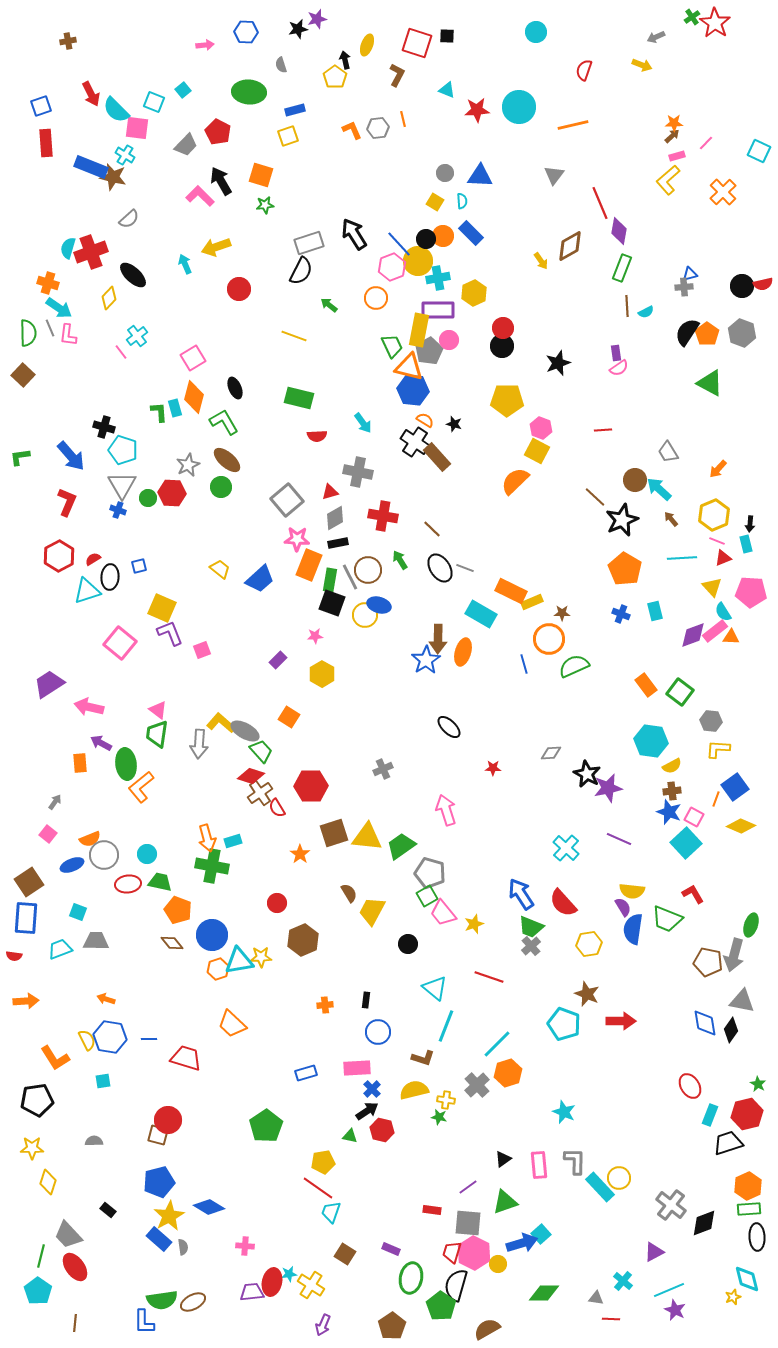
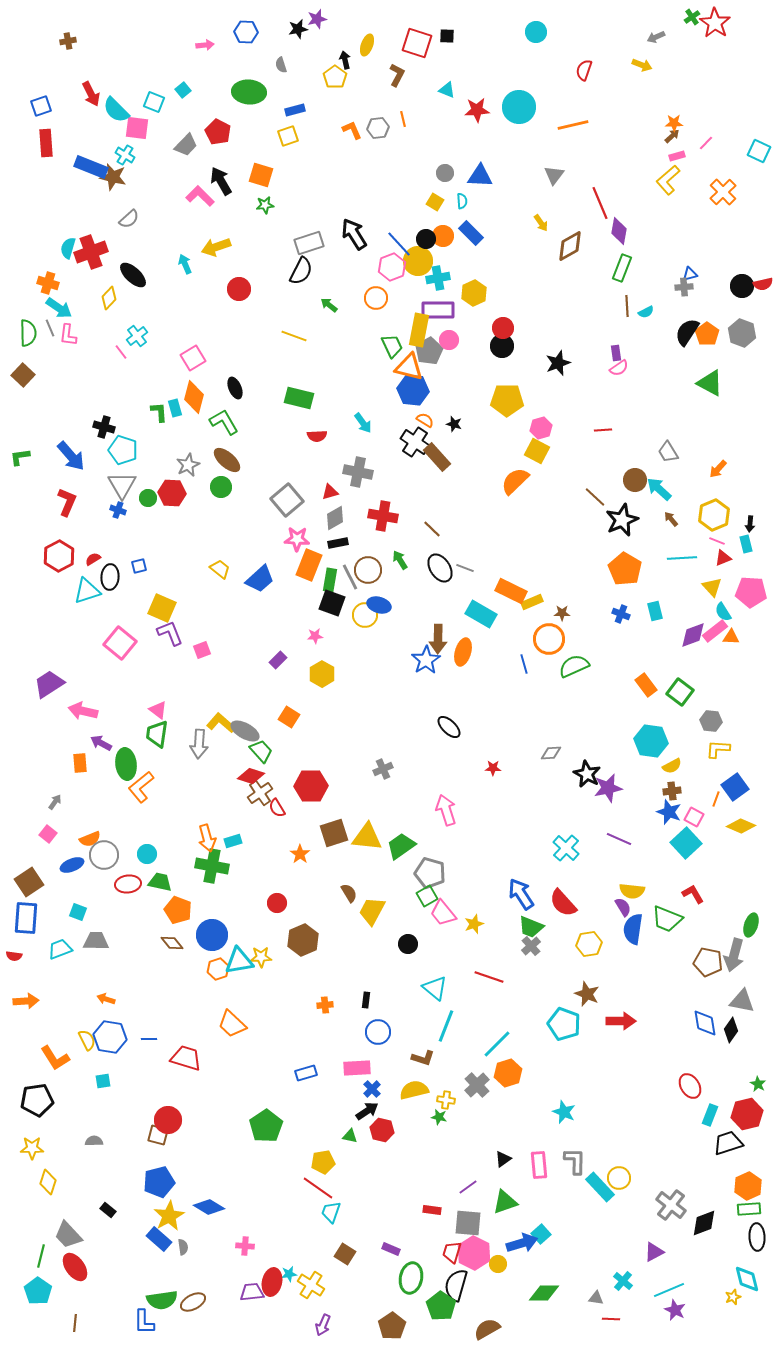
yellow arrow at (541, 261): moved 38 px up
pink hexagon at (541, 428): rotated 25 degrees clockwise
pink arrow at (89, 707): moved 6 px left, 4 px down
